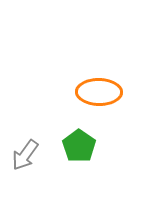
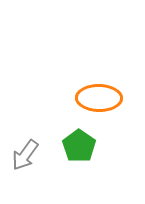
orange ellipse: moved 6 px down
